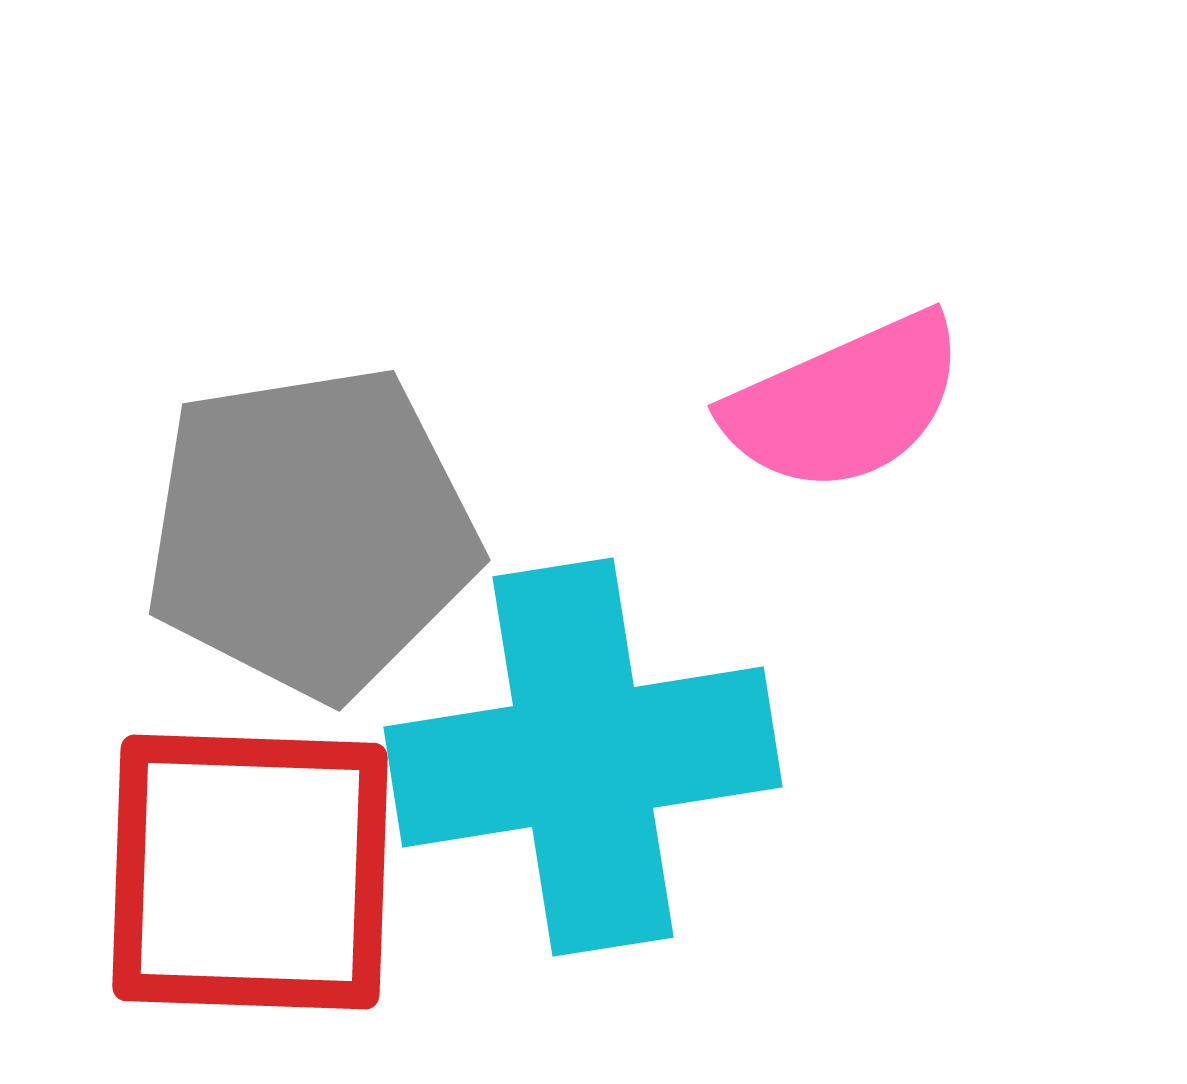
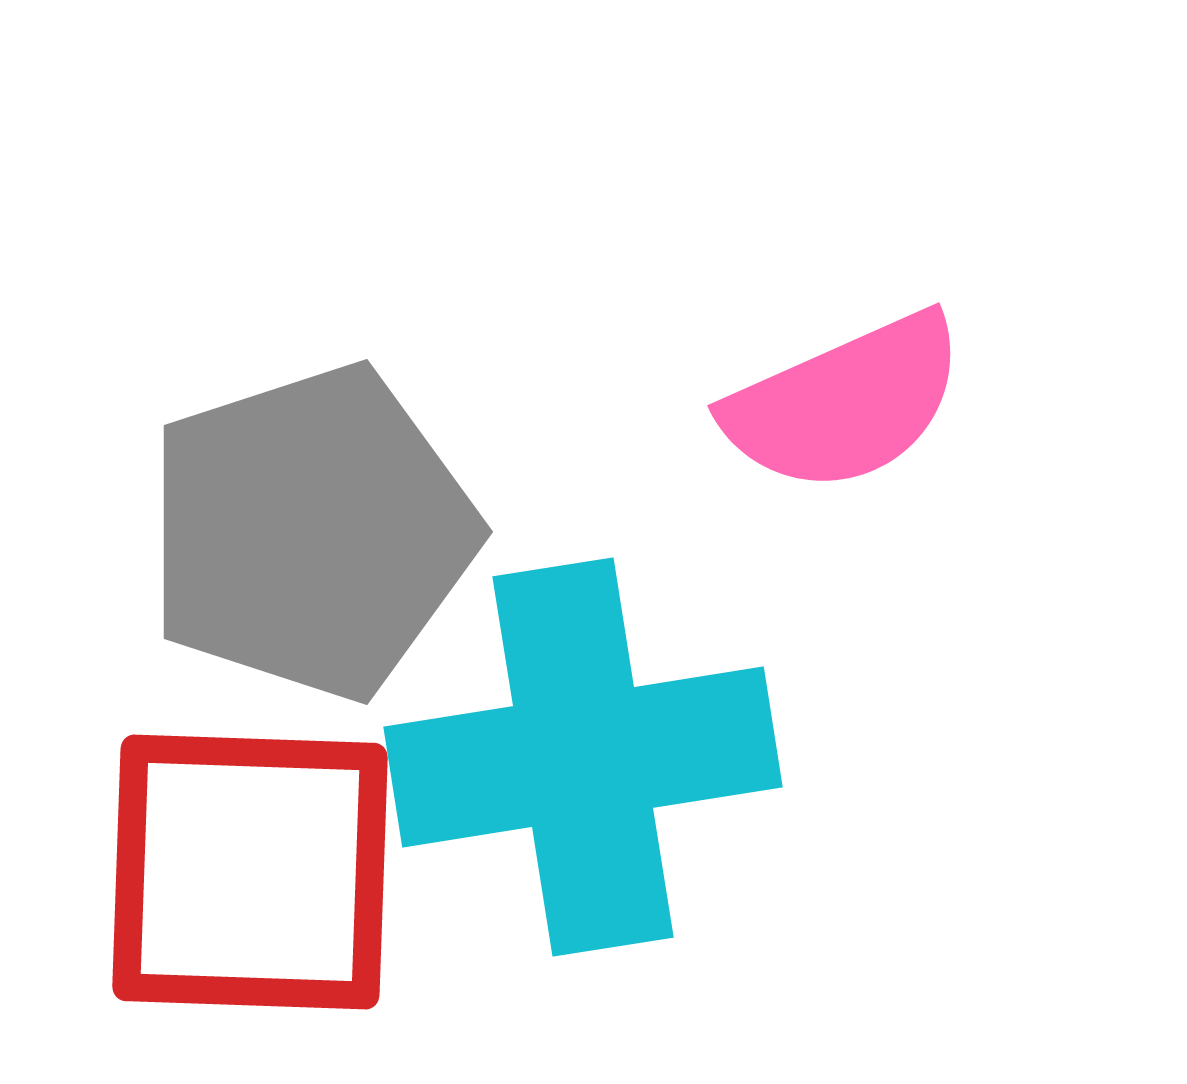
gray pentagon: rotated 9 degrees counterclockwise
